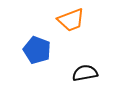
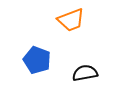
blue pentagon: moved 10 px down
